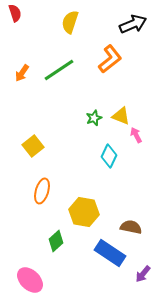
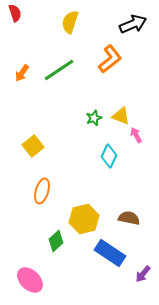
yellow hexagon: moved 7 px down; rotated 24 degrees counterclockwise
brown semicircle: moved 2 px left, 9 px up
